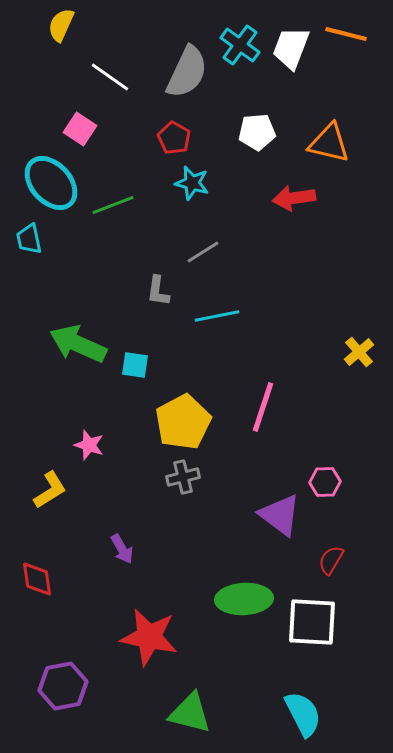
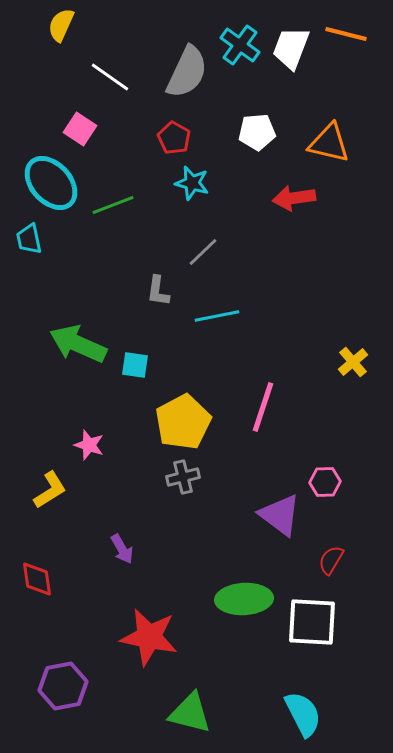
gray line: rotated 12 degrees counterclockwise
yellow cross: moved 6 px left, 10 px down
